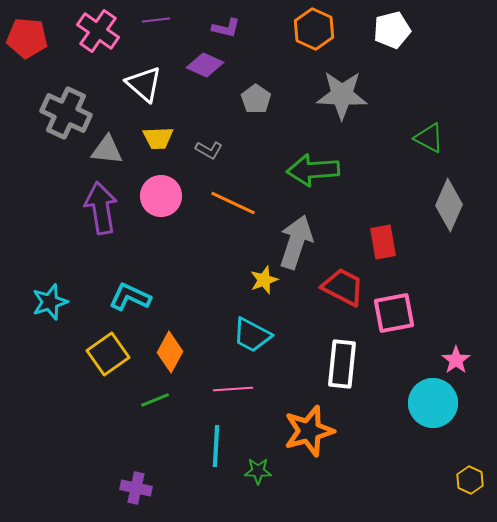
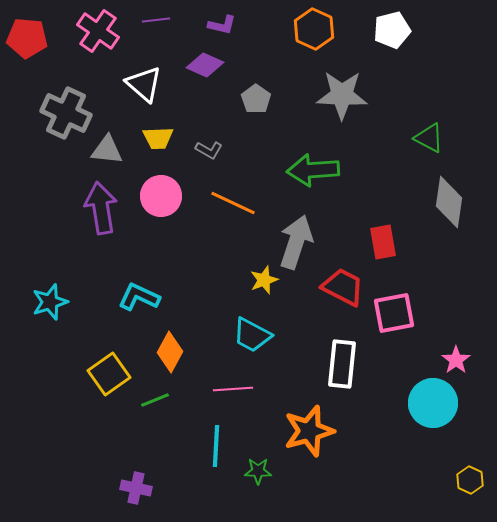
purple L-shape: moved 4 px left, 3 px up
gray diamond: moved 3 px up; rotated 15 degrees counterclockwise
cyan L-shape: moved 9 px right
yellow square: moved 1 px right, 20 px down
